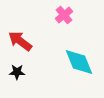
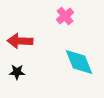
pink cross: moved 1 px right, 1 px down
red arrow: rotated 35 degrees counterclockwise
